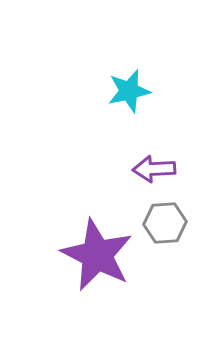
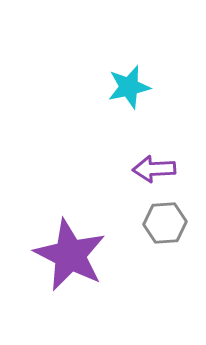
cyan star: moved 4 px up
purple star: moved 27 px left
